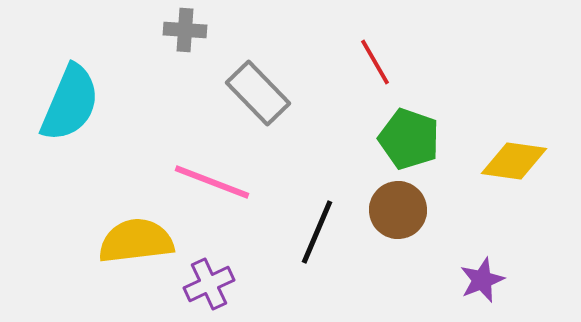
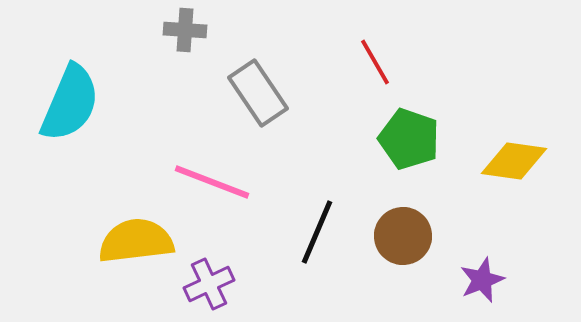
gray rectangle: rotated 10 degrees clockwise
brown circle: moved 5 px right, 26 px down
